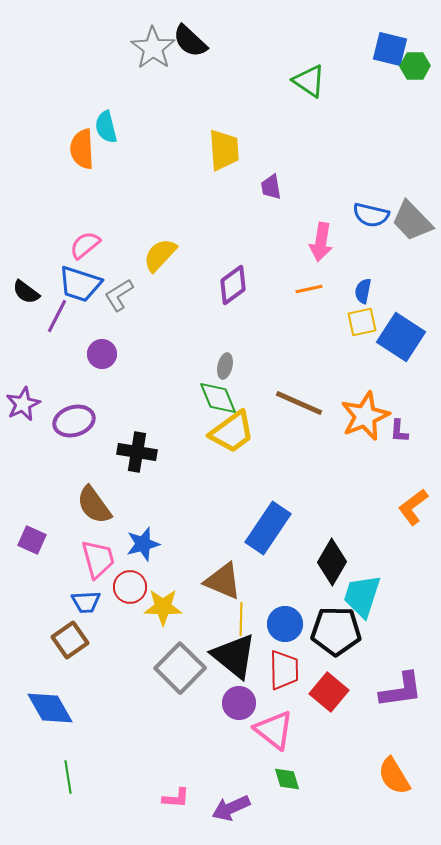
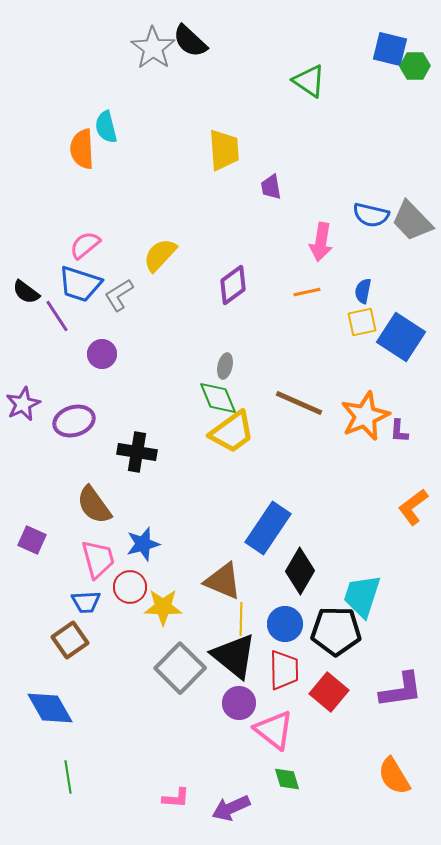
orange line at (309, 289): moved 2 px left, 3 px down
purple line at (57, 316): rotated 60 degrees counterclockwise
black diamond at (332, 562): moved 32 px left, 9 px down
